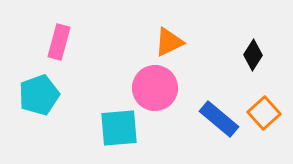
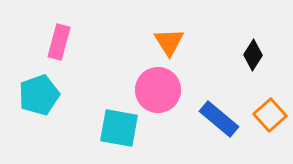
orange triangle: rotated 36 degrees counterclockwise
pink circle: moved 3 px right, 2 px down
orange square: moved 6 px right, 2 px down
cyan square: rotated 15 degrees clockwise
